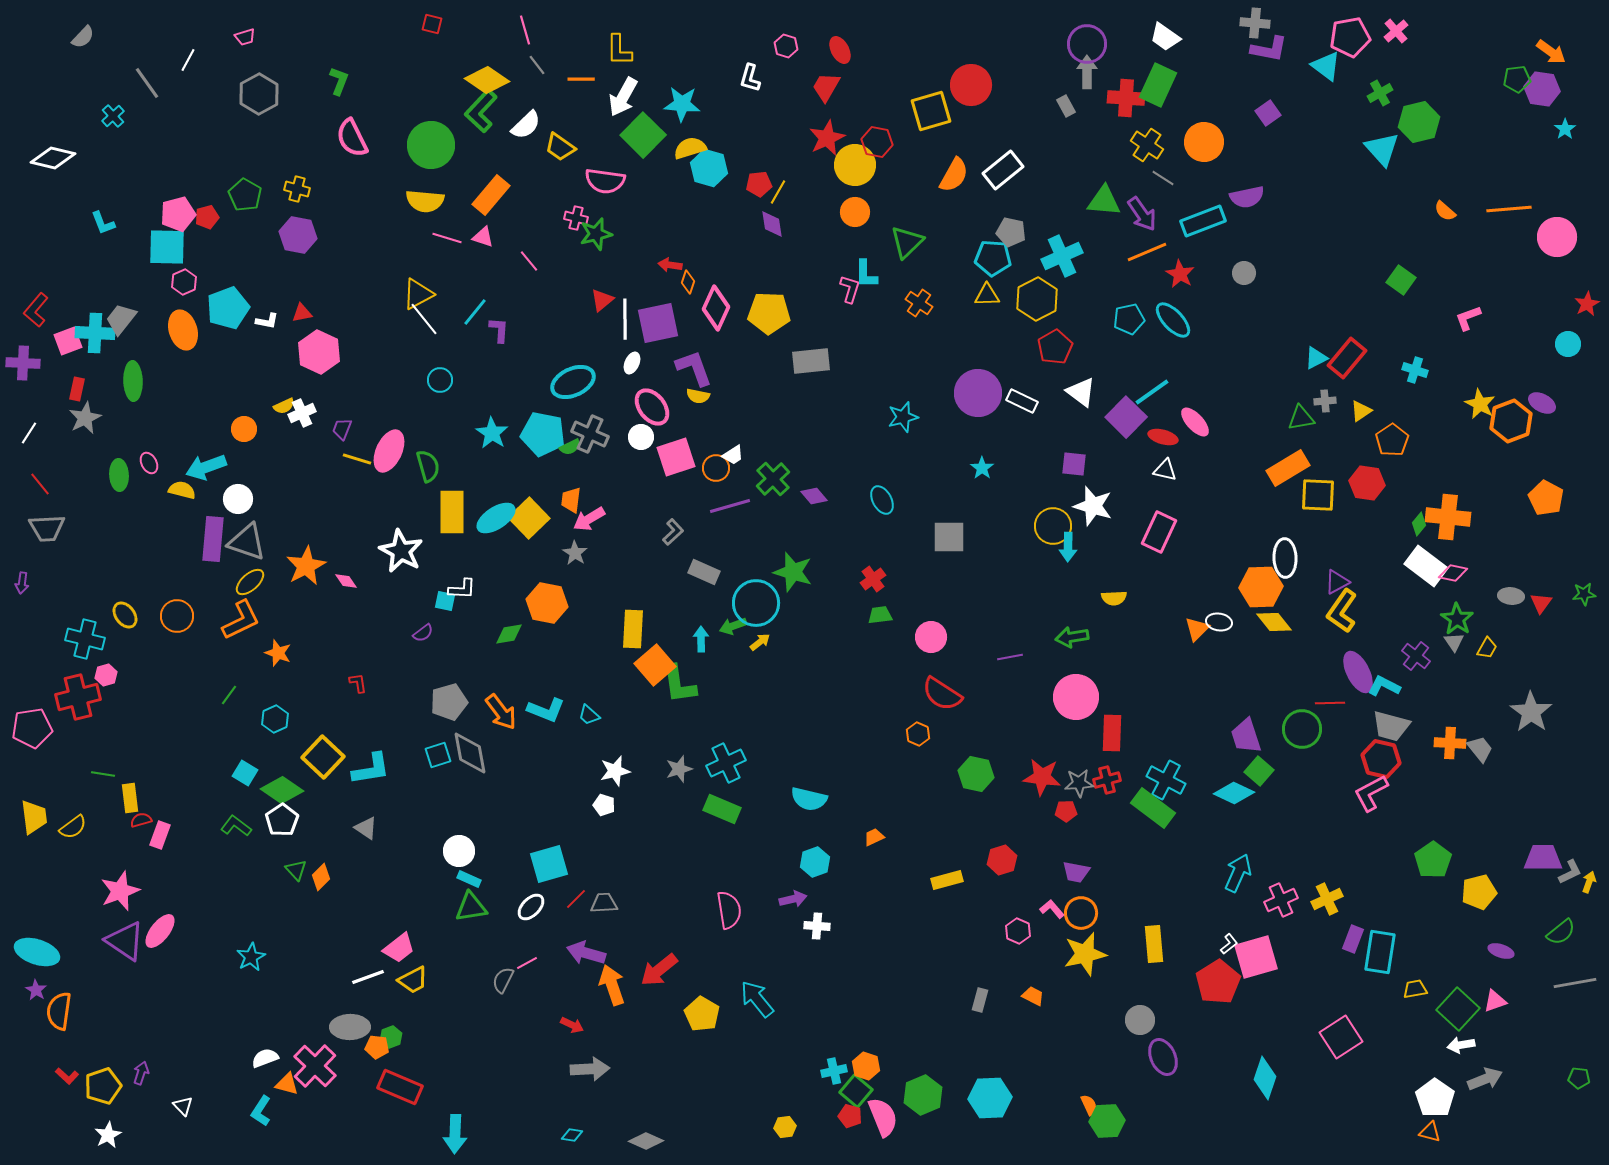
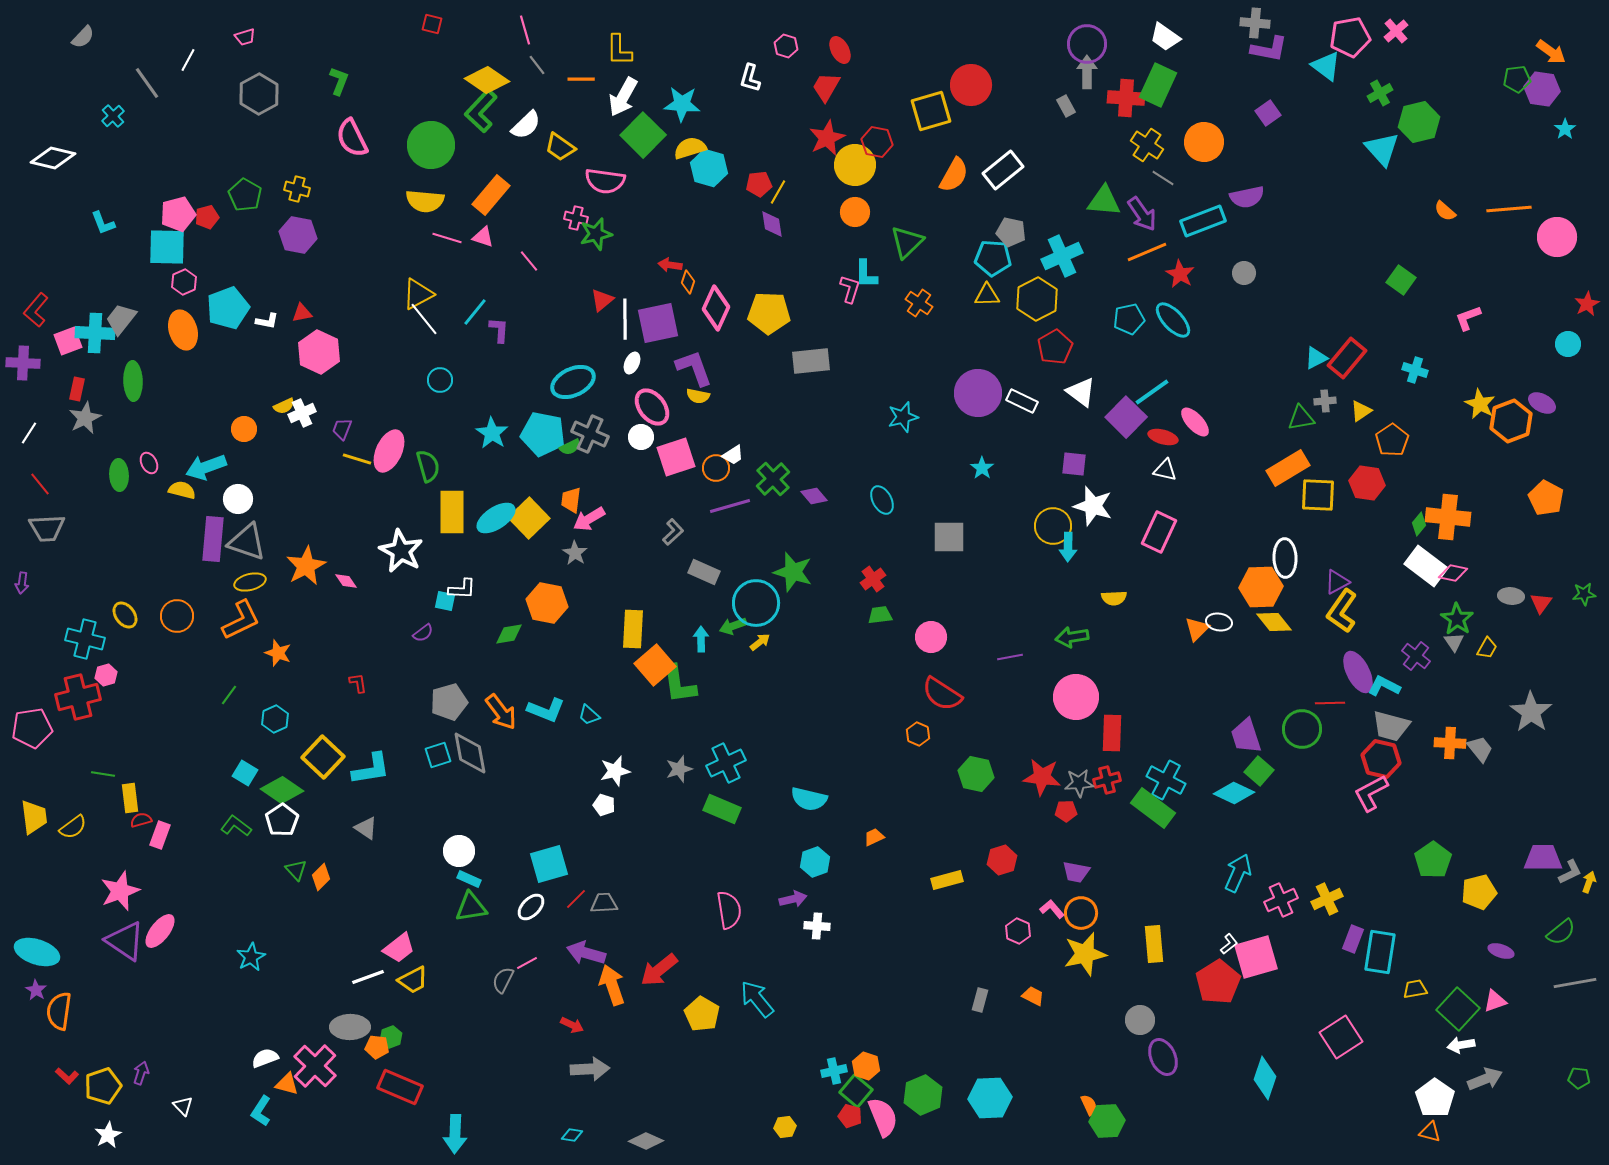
yellow ellipse at (250, 582): rotated 28 degrees clockwise
